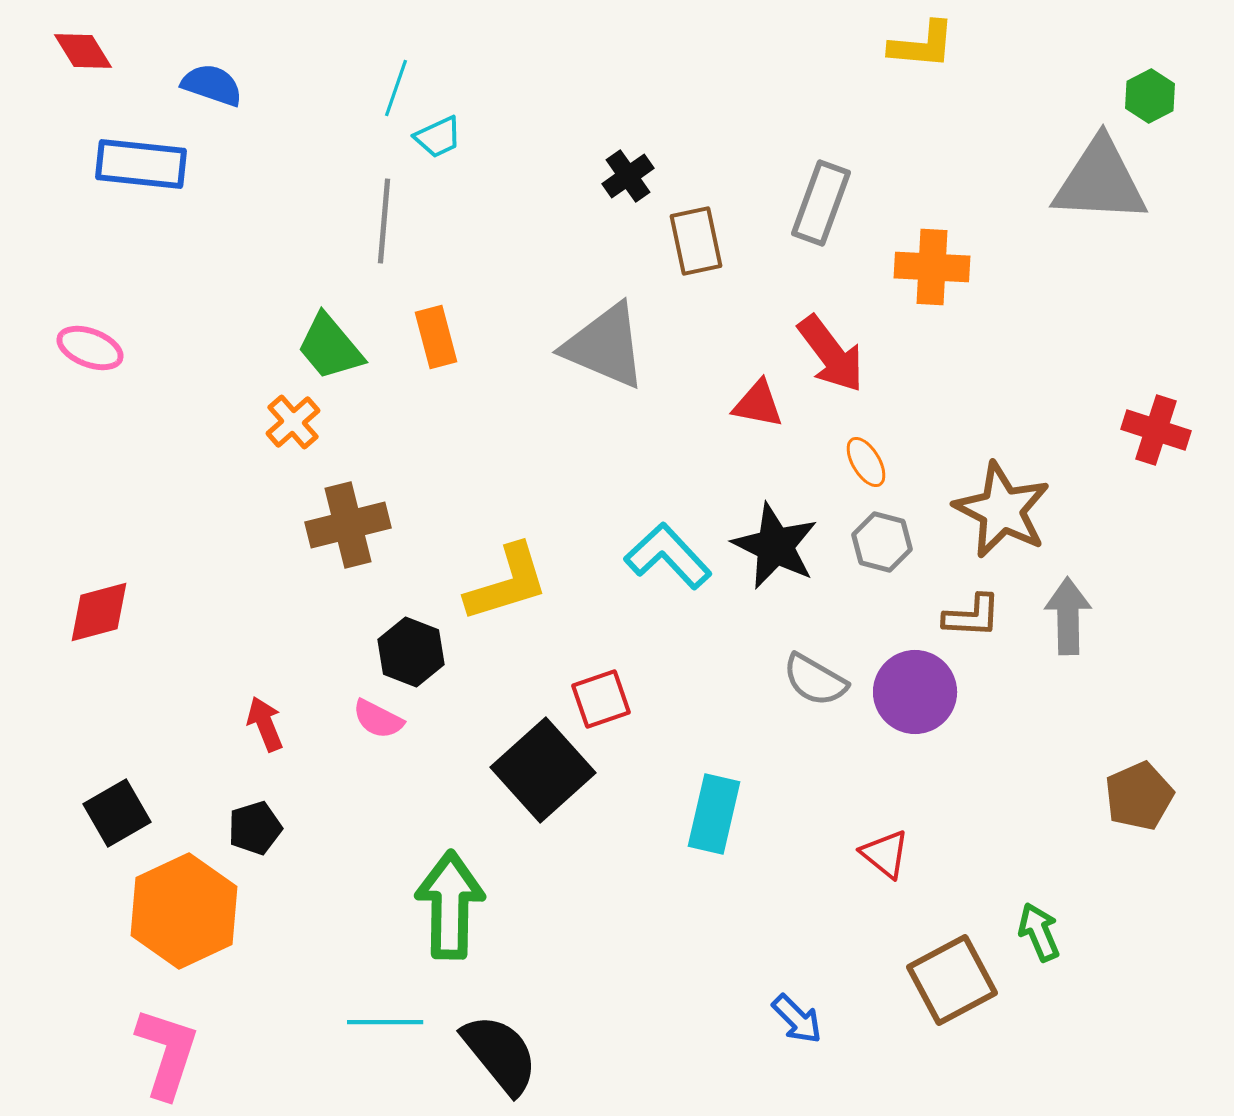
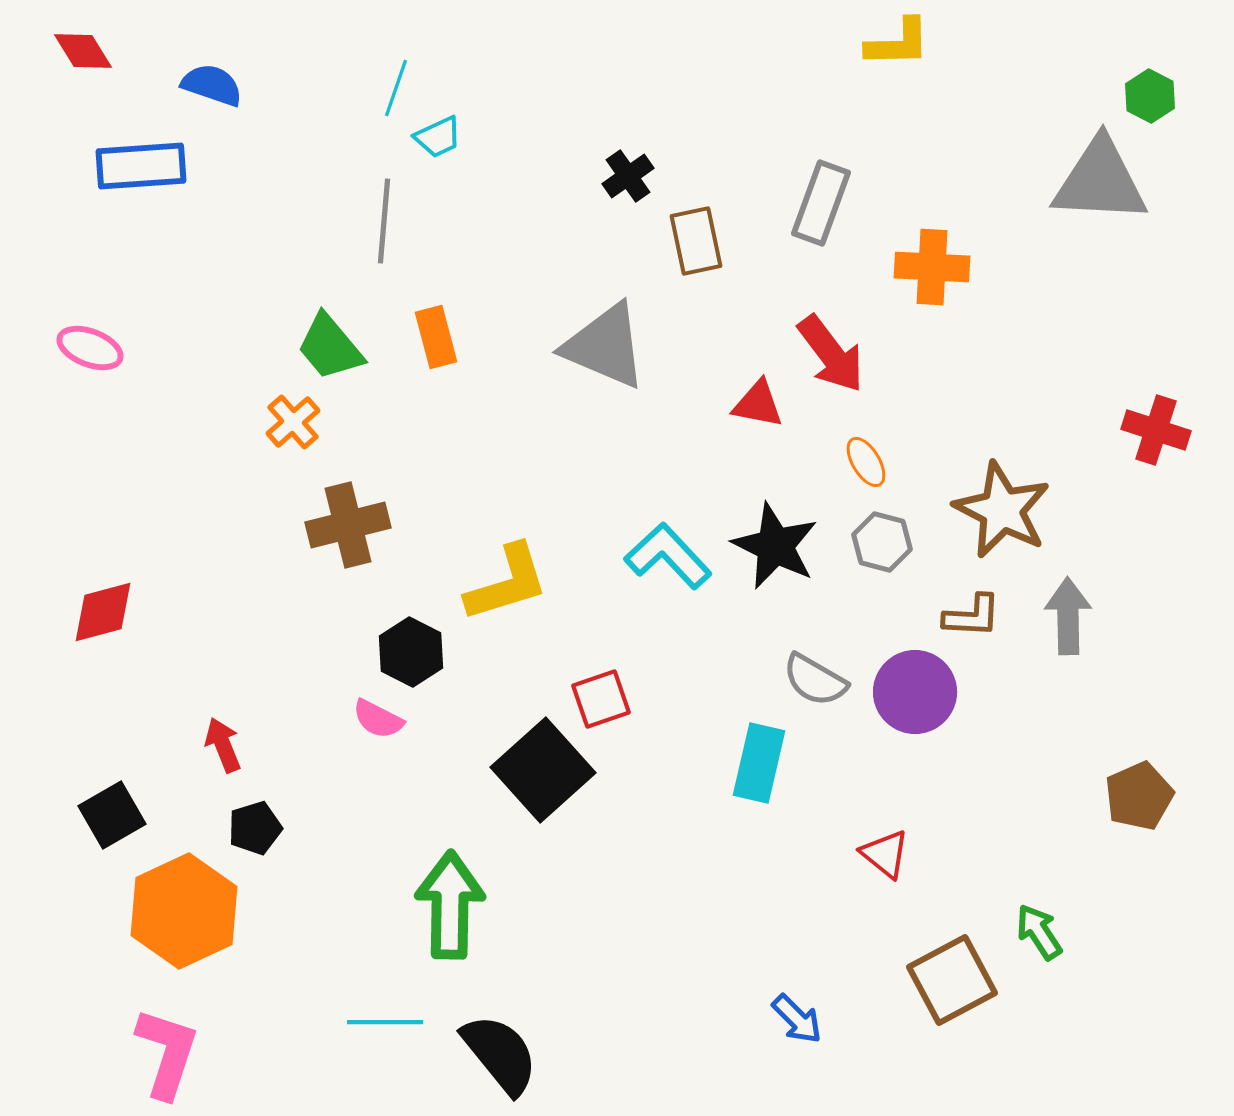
yellow L-shape at (922, 45): moved 24 px left, 2 px up; rotated 6 degrees counterclockwise
green hexagon at (1150, 96): rotated 6 degrees counterclockwise
blue rectangle at (141, 164): moved 2 px down; rotated 10 degrees counterclockwise
red diamond at (99, 612): moved 4 px right
black hexagon at (411, 652): rotated 6 degrees clockwise
red arrow at (265, 724): moved 42 px left, 21 px down
black square at (117, 813): moved 5 px left, 2 px down
cyan rectangle at (714, 814): moved 45 px right, 51 px up
green arrow at (1039, 932): rotated 10 degrees counterclockwise
